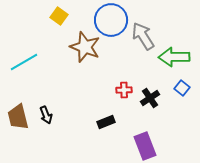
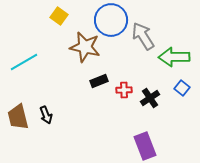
brown star: rotated 8 degrees counterclockwise
black rectangle: moved 7 px left, 41 px up
